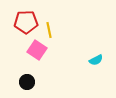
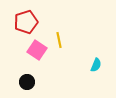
red pentagon: rotated 15 degrees counterclockwise
yellow line: moved 10 px right, 10 px down
cyan semicircle: moved 5 px down; rotated 40 degrees counterclockwise
